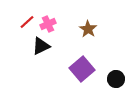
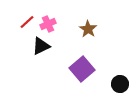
black circle: moved 4 px right, 5 px down
